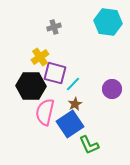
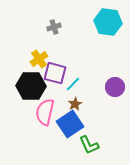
yellow cross: moved 1 px left, 2 px down
purple circle: moved 3 px right, 2 px up
